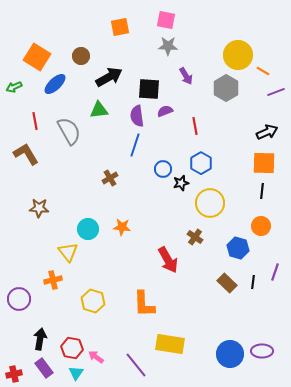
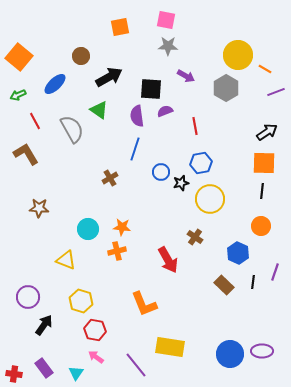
orange square at (37, 57): moved 18 px left; rotated 8 degrees clockwise
orange line at (263, 71): moved 2 px right, 2 px up
purple arrow at (186, 76): rotated 30 degrees counterclockwise
green arrow at (14, 87): moved 4 px right, 8 px down
black square at (149, 89): moved 2 px right
green triangle at (99, 110): rotated 42 degrees clockwise
red line at (35, 121): rotated 18 degrees counterclockwise
gray semicircle at (69, 131): moved 3 px right, 2 px up
black arrow at (267, 132): rotated 10 degrees counterclockwise
blue line at (135, 145): moved 4 px down
blue hexagon at (201, 163): rotated 20 degrees clockwise
blue circle at (163, 169): moved 2 px left, 3 px down
yellow circle at (210, 203): moved 4 px up
blue hexagon at (238, 248): moved 5 px down; rotated 10 degrees clockwise
yellow triangle at (68, 252): moved 2 px left, 8 px down; rotated 30 degrees counterclockwise
orange cross at (53, 280): moved 64 px right, 29 px up
brown rectangle at (227, 283): moved 3 px left, 2 px down
purple circle at (19, 299): moved 9 px right, 2 px up
yellow hexagon at (93, 301): moved 12 px left
orange L-shape at (144, 304): rotated 20 degrees counterclockwise
black arrow at (40, 339): moved 4 px right, 14 px up; rotated 25 degrees clockwise
yellow rectangle at (170, 344): moved 3 px down
red hexagon at (72, 348): moved 23 px right, 18 px up
red cross at (14, 374): rotated 21 degrees clockwise
